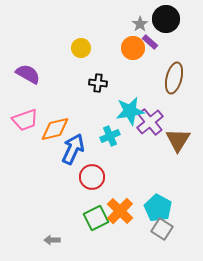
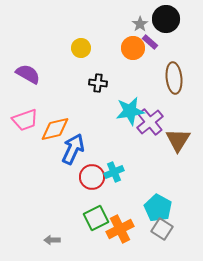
brown ellipse: rotated 20 degrees counterclockwise
cyan cross: moved 4 px right, 36 px down
orange cross: moved 18 px down; rotated 20 degrees clockwise
